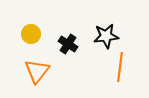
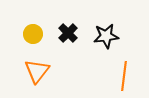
yellow circle: moved 2 px right
black cross: moved 11 px up; rotated 12 degrees clockwise
orange line: moved 4 px right, 9 px down
